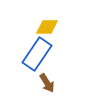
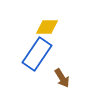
brown arrow: moved 15 px right, 5 px up
